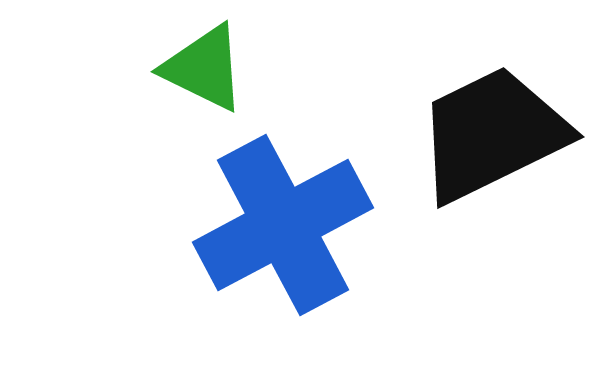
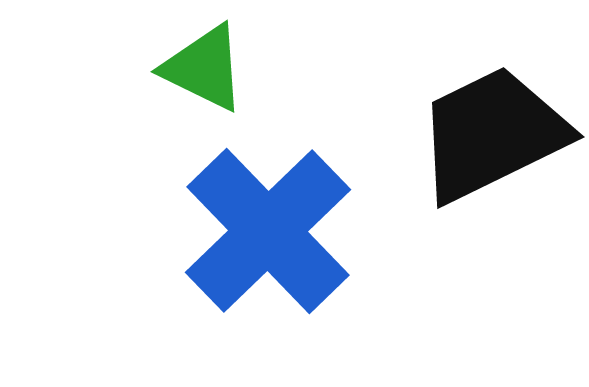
blue cross: moved 15 px left, 6 px down; rotated 16 degrees counterclockwise
